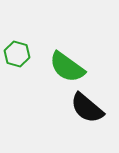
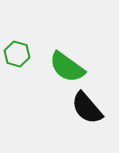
black semicircle: rotated 9 degrees clockwise
